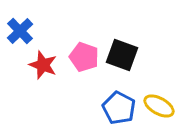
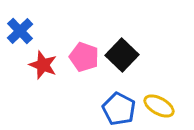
black square: rotated 24 degrees clockwise
blue pentagon: moved 1 px down
